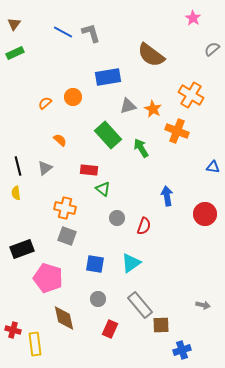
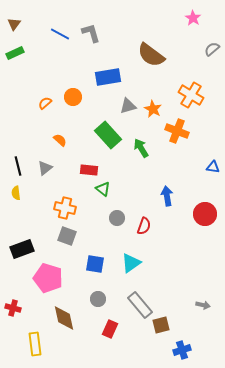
blue line at (63, 32): moved 3 px left, 2 px down
brown square at (161, 325): rotated 12 degrees counterclockwise
red cross at (13, 330): moved 22 px up
